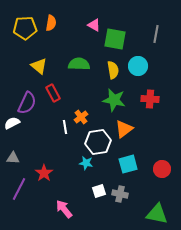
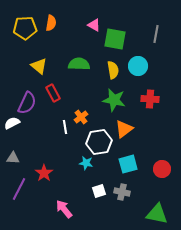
white hexagon: moved 1 px right
gray cross: moved 2 px right, 2 px up
